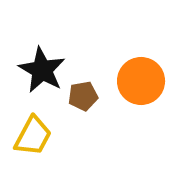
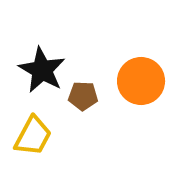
brown pentagon: rotated 12 degrees clockwise
